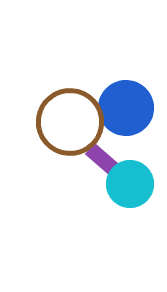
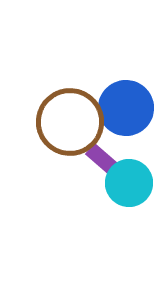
cyan circle: moved 1 px left, 1 px up
